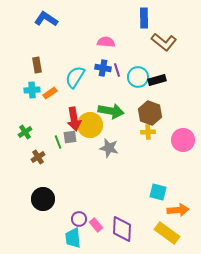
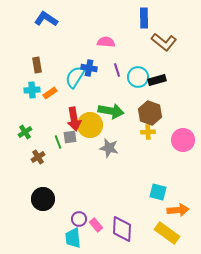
blue cross: moved 14 px left
